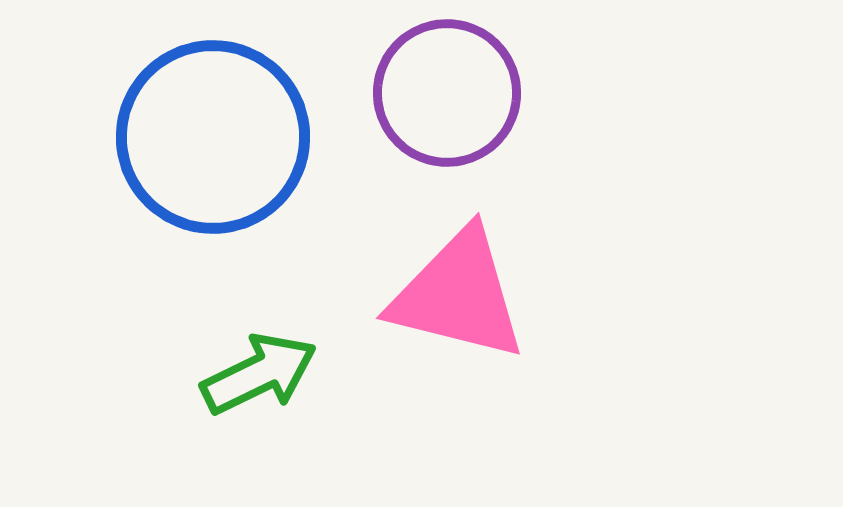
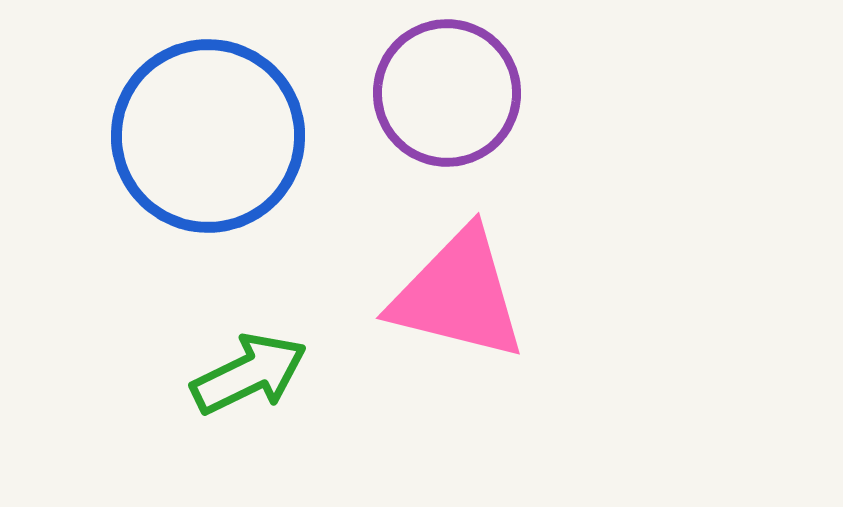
blue circle: moved 5 px left, 1 px up
green arrow: moved 10 px left
